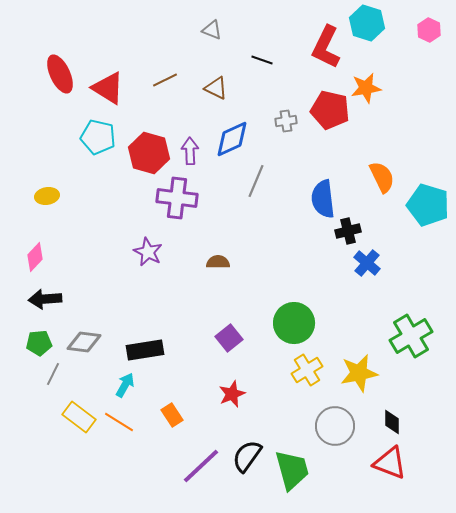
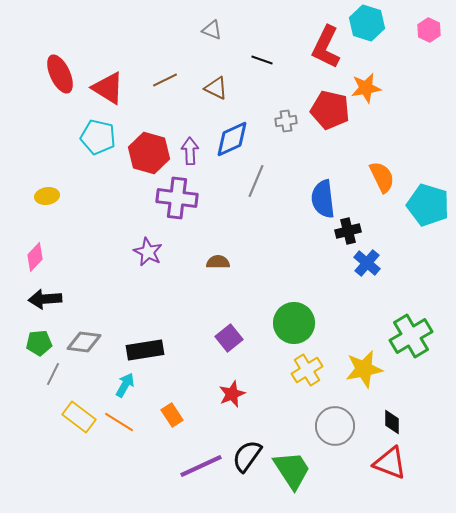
yellow star at (359, 373): moved 5 px right, 4 px up
purple line at (201, 466): rotated 18 degrees clockwise
green trapezoid at (292, 470): rotated 18 degrees counterclockwise
